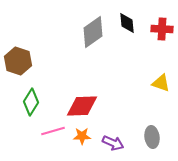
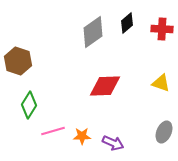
black diamond: rotated 55 degrees clockwise
green diamond: moved 2 px left, 3 px down
red diamond: moved 23 px right, 20 px up
gray ellipse: moved 12 px right, 5 px up; rotated 30 degrees clockwise
